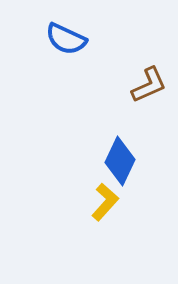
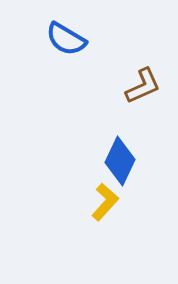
blue semicircle: rotated 6 degrees clockwise
brown L-shape: moved 6 px left, 1 px down
